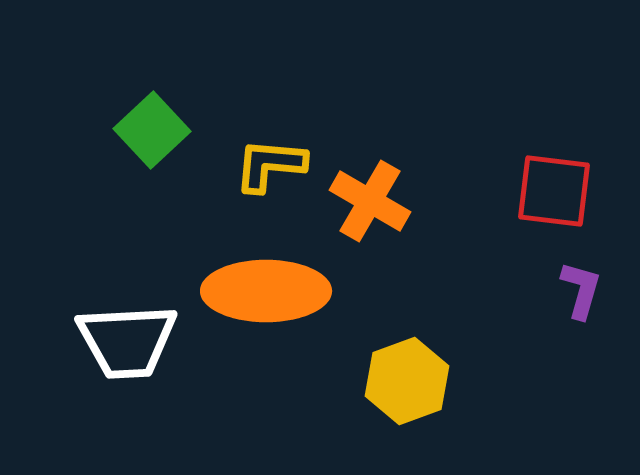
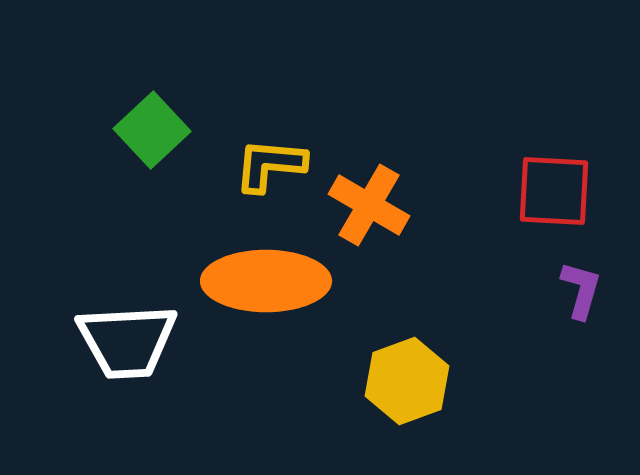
red square: rotated 4 degrees counterclockwise
orange cross: moved 1 px left, 4 px down
orange ellipse: moved 10 px up
